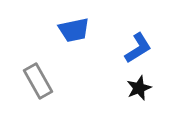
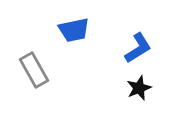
gray rectangle: moved 4 px left, 11 px up
